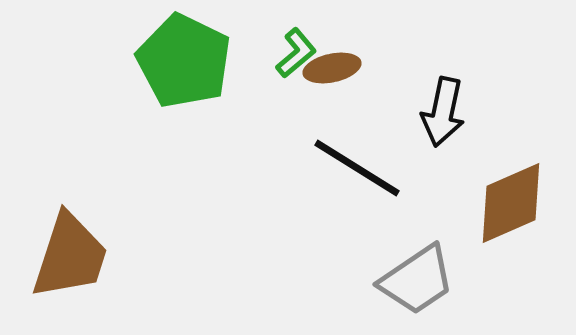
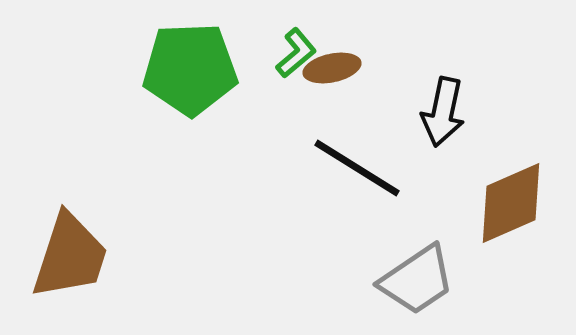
green pentagon: moved 6 px right, 8 px down; rotated 28 degrees counterclockwise
